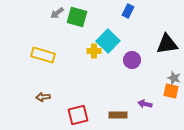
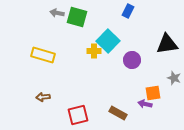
gray arrow: rotated 48 degrees clockwise
orange square: moved 18 px left, 2 px down; rotated 21 degrees counterclockwise
brown rectangle: moved 2 px up; rotated 30 degrees clockwise
